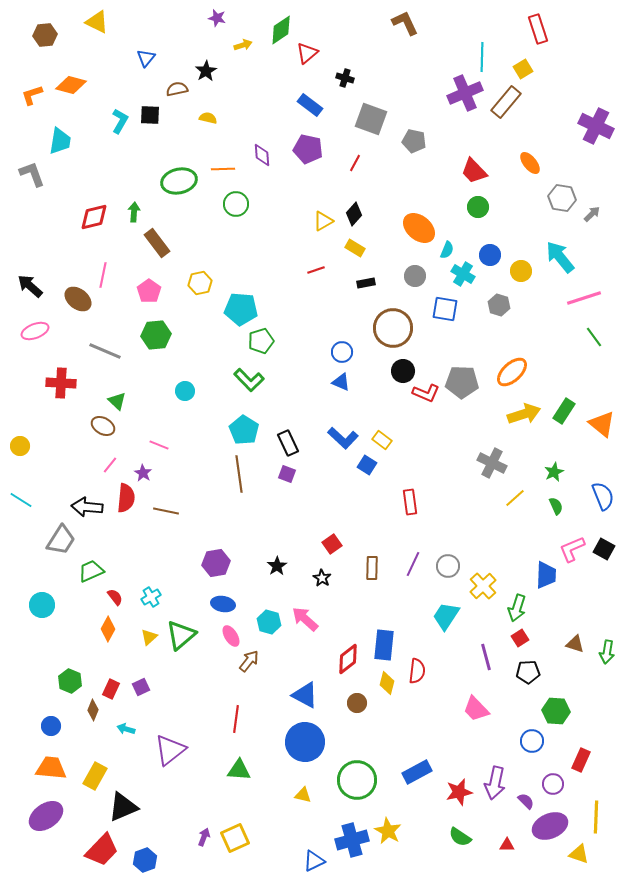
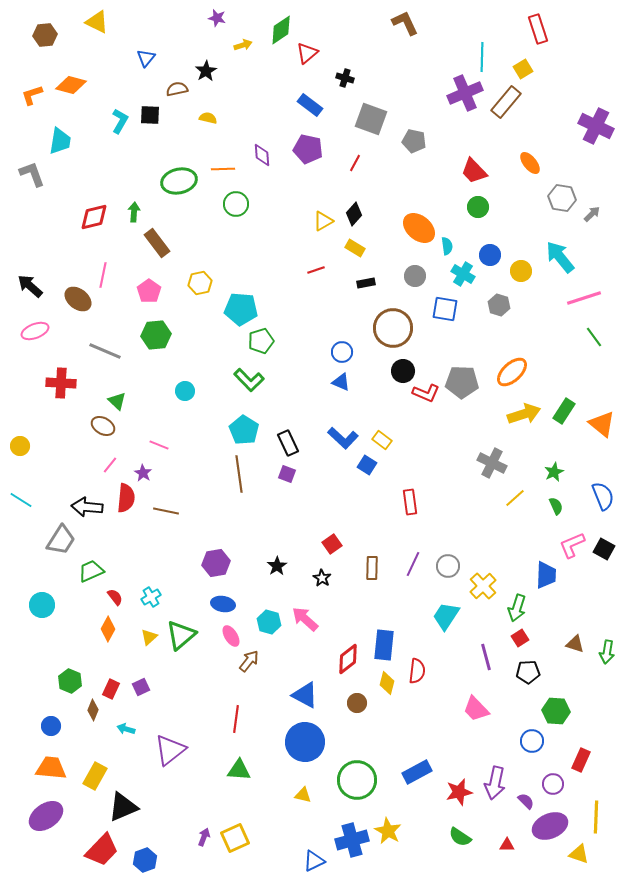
cyan semicircle at (447, 250): moved 4 px up; rotated 30 degrees counterclockwise
pink L-shape at (572, 549): moved 4 px up
